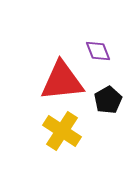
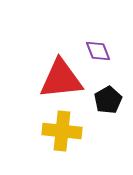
red triangle: moved 1 px left, 2 px up
yellow cross: rotated 27 degrees counterclockwise
